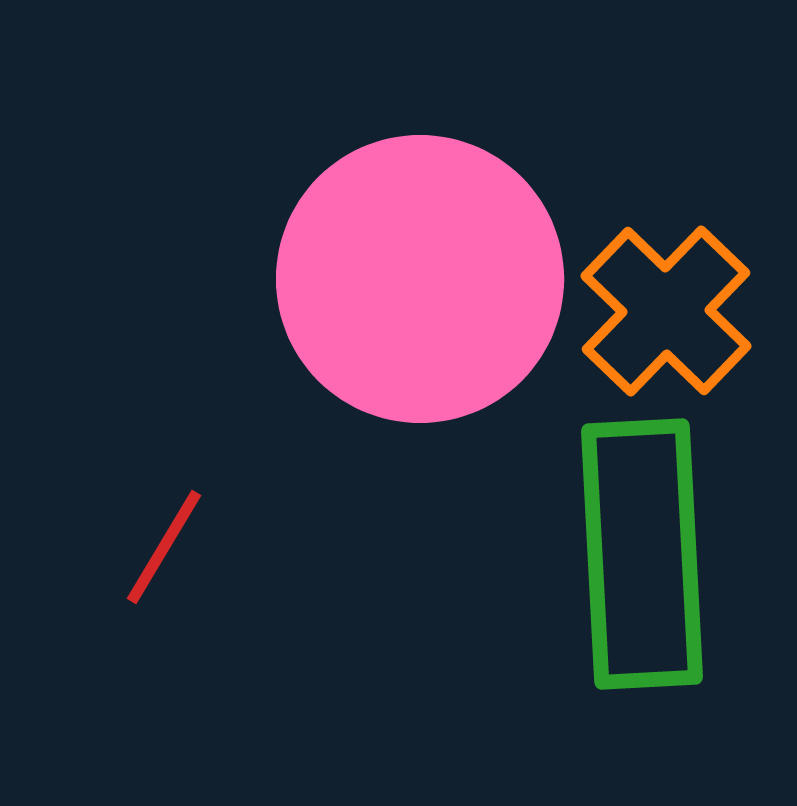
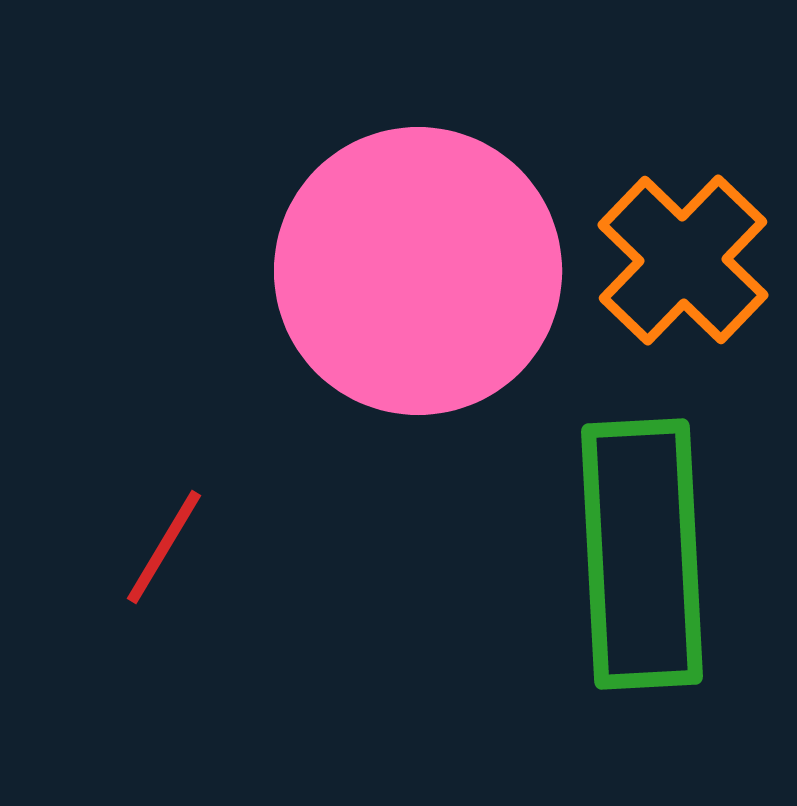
pink circle: moved 2 px left, 8 px up
orange cross: moved 17 px right, 51 px up
